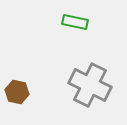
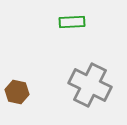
green rectangle: moved 3 px left; rotated 15 degrees counterclockwise
